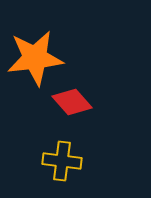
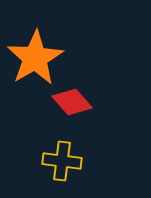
orange star: rotated 24 degrees counterclockwise
